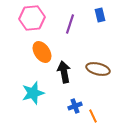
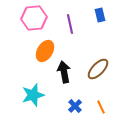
pink hexagon: moved 2 px right
purple line: rotated 30 degrees counterclockwise
orange ellipse: moved 3 px right, 1 px up; rotated 65 degrees clockwise
brown ellipse: rotated 60 degrees counterclockwise
cyan star: moved 2 px down
blue cross: rotated 24 degrees counterclockwise
orange line: moved 8 px right, 9 px up
